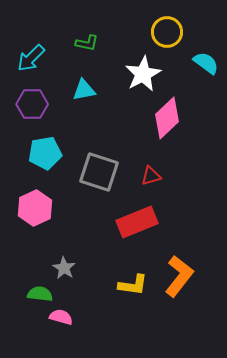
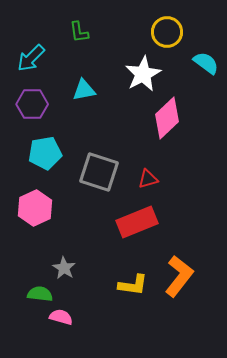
green L-shape: moved 8 px left, 11 px up; rotated 70 degrees clockwise
red triangle: moved 3 px left, 3 px down
